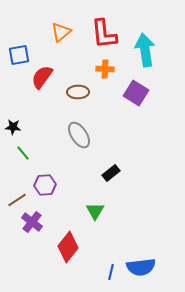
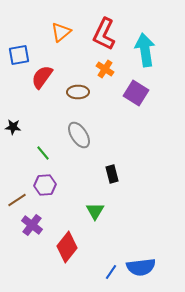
red L-shape: rotated 32 degrees clockwise
orange cross: rotated 30 degrees clockwise
green line: moved 20 px right
black rectangle: moved 1 px right, 1 px down; rotated 66 degrees counterclockwise
purple cross: moved 3 px down
red diamond: moved 1 px left
blue line: rotated 21 degrees clockwise
